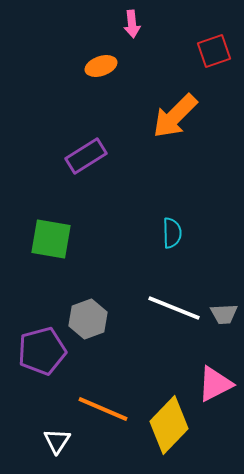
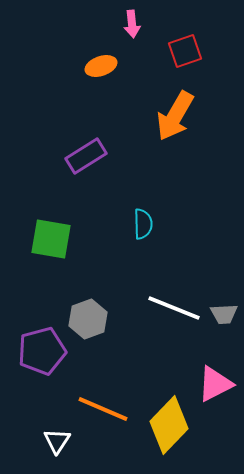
red square: moved 29 px left
orange arrow: rotated 15 degrees counterclockwise
cyan semicircle: moved 29 px left, 9 px up
